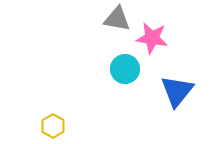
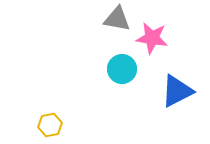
cyan circle: moved 3 px left
blue triangle: rotated 24 degrees clockwise
yellow hexagon: moved 3 px left, 1 px up; rotated 20 degrees clockwise
